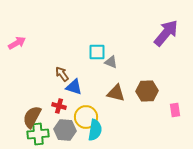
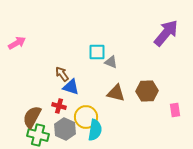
blue triangle: moved 3 px left
gray hexagon: moved 1 px up; rotated 20 degrees clockwise
green cross: moved 1 px down; rotated 20 degrees clockwise
